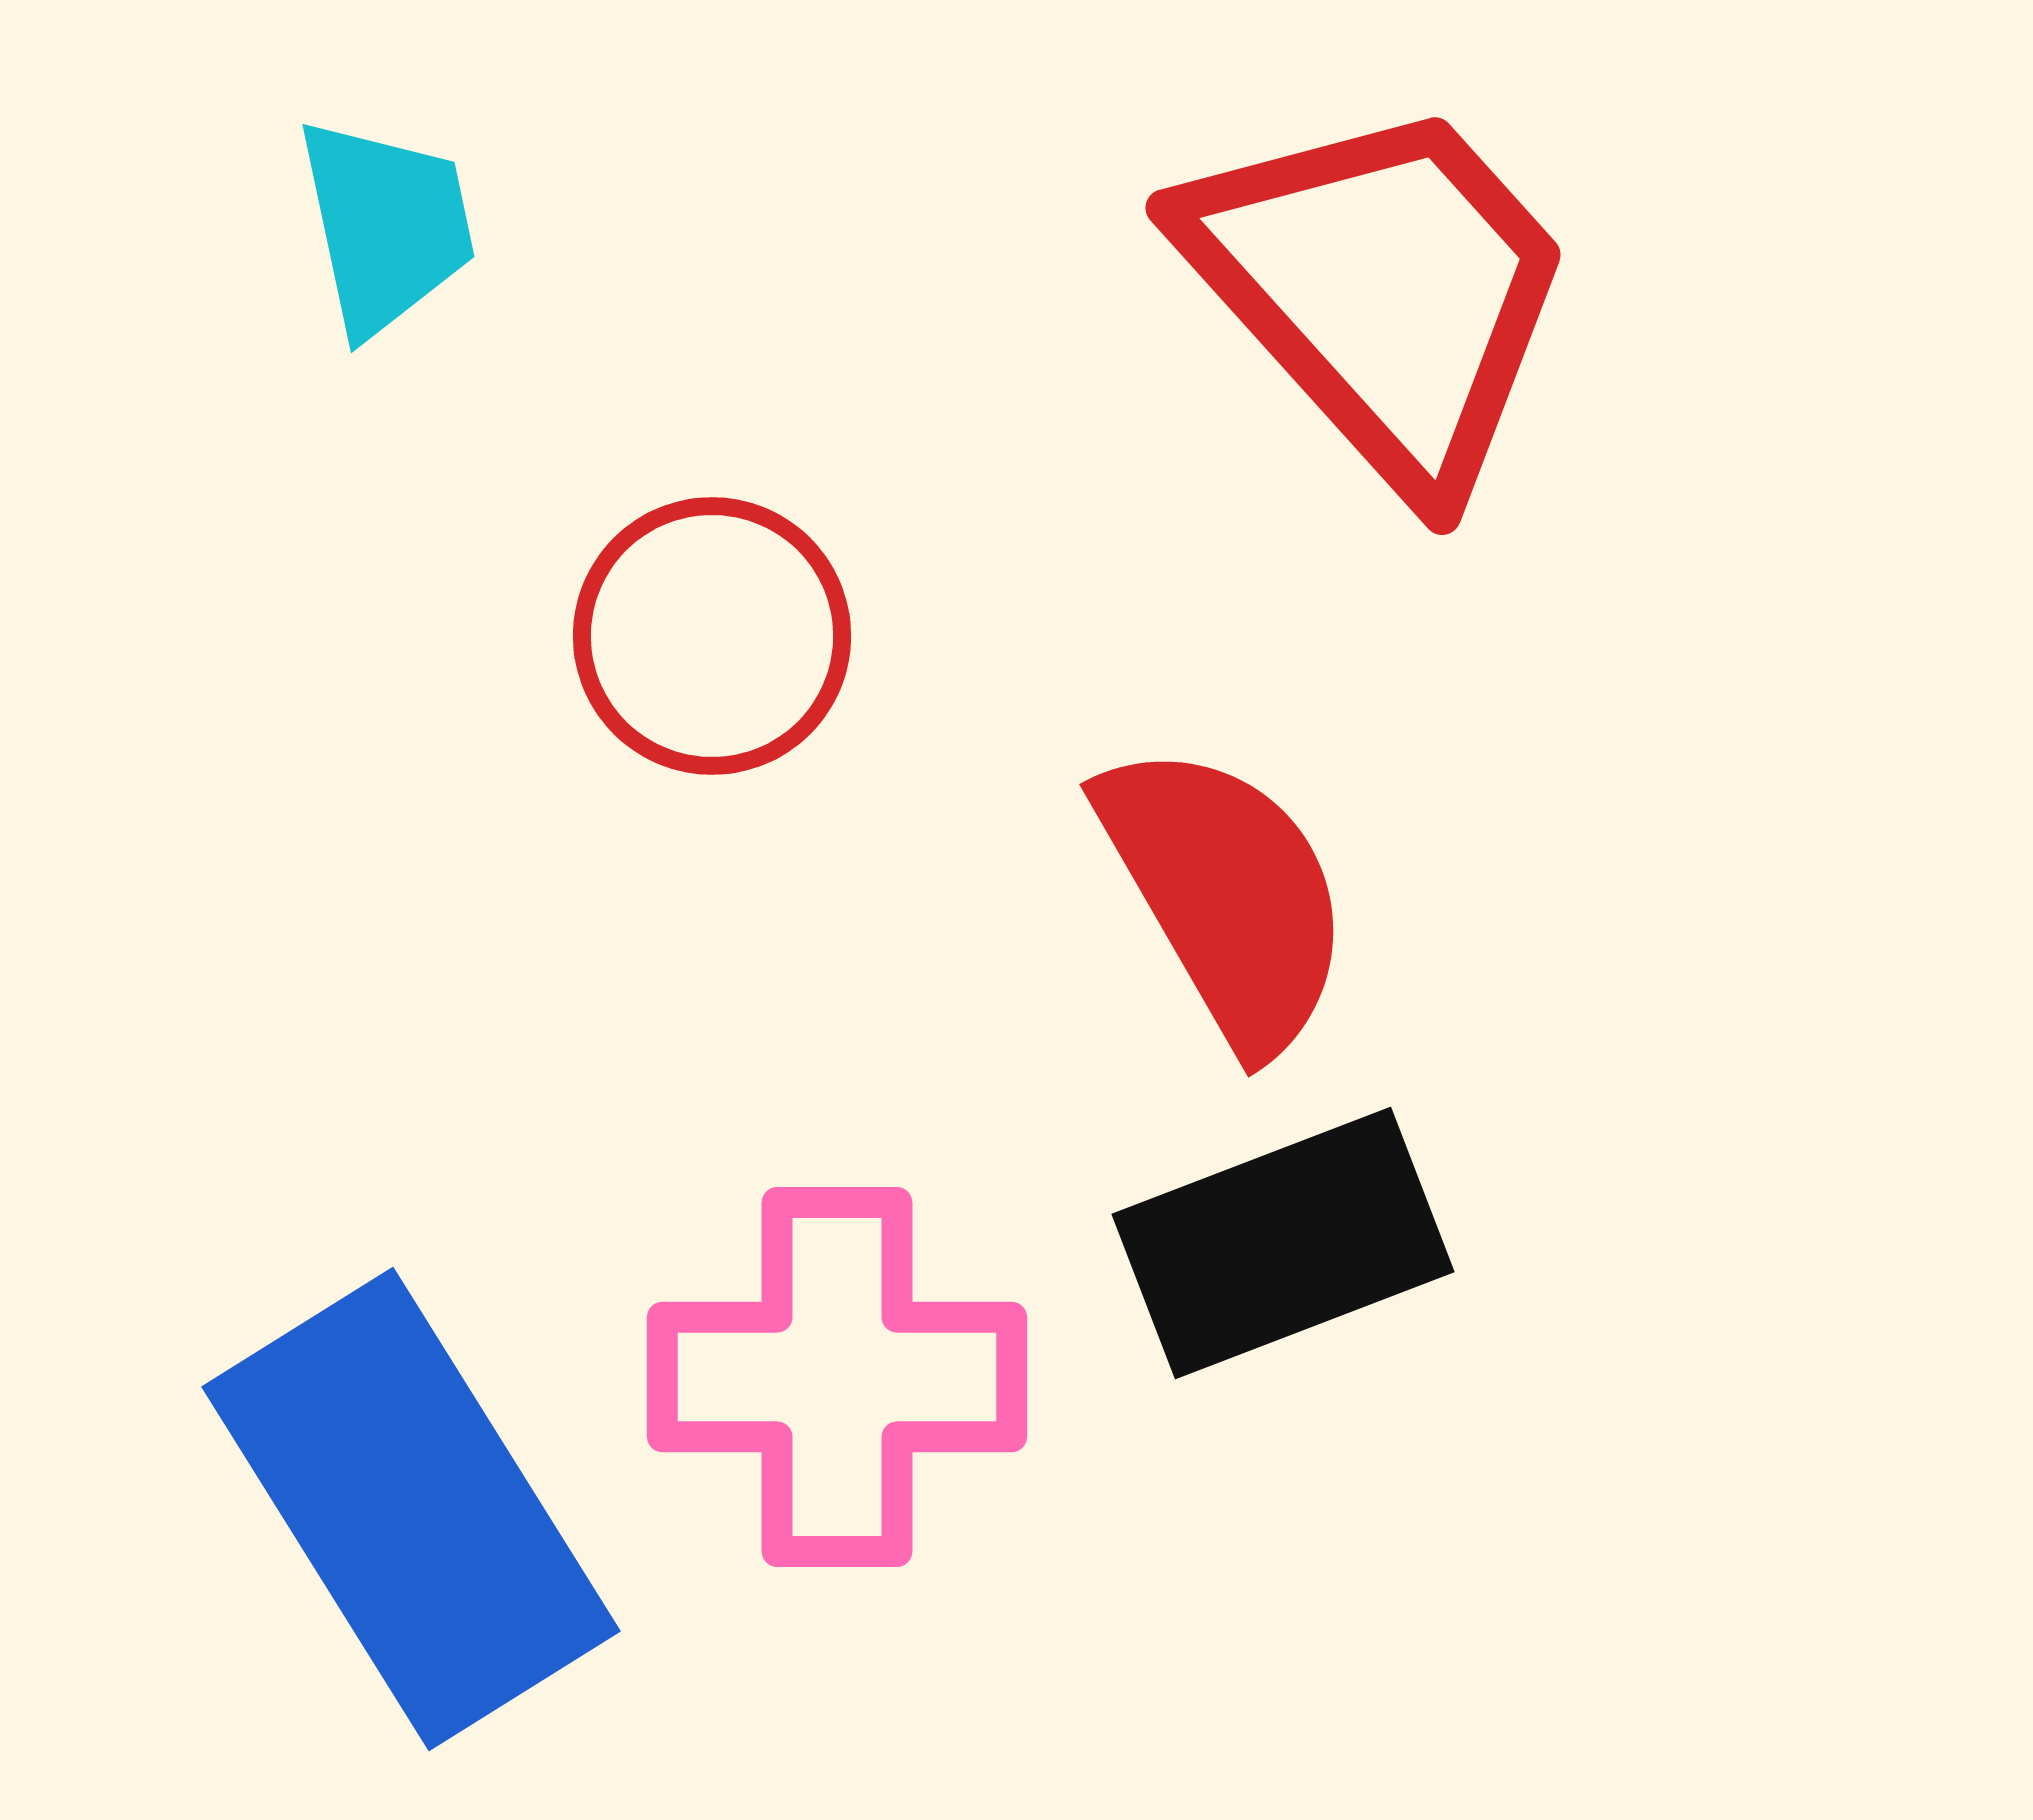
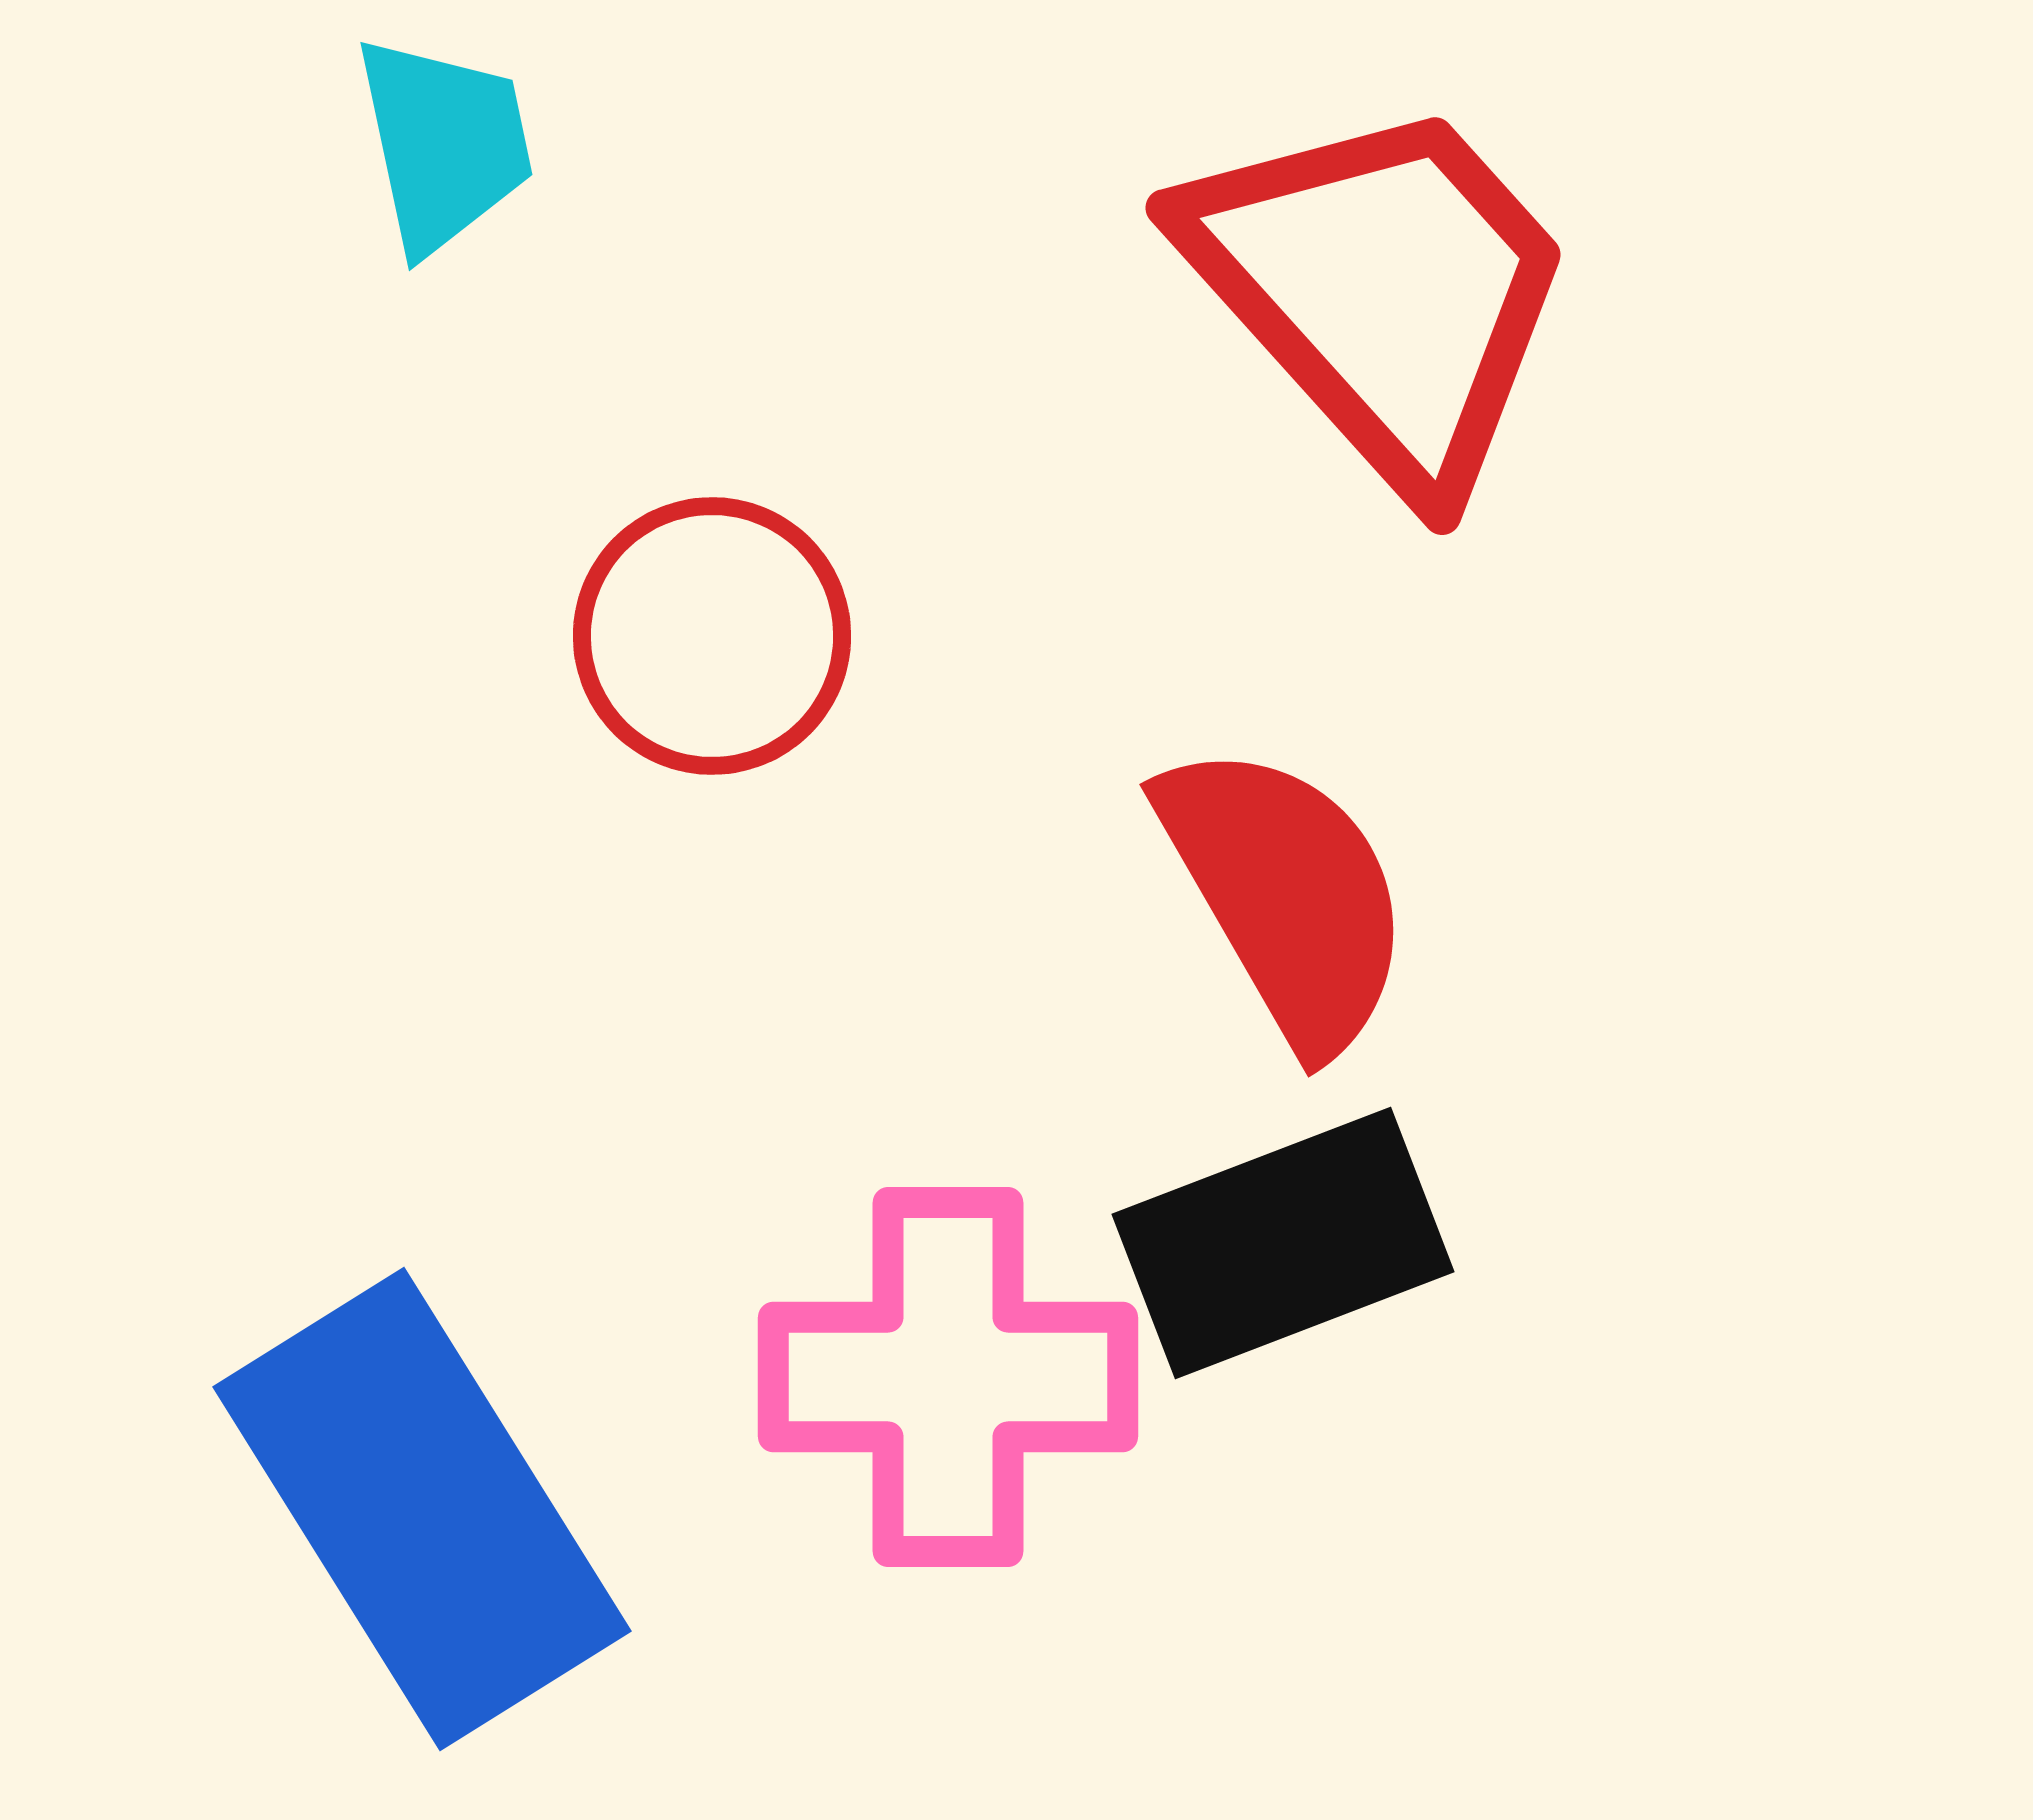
cyan trapezoid: moved 58 px right, 82 px up
red semicircle: moved 60 px right
pink cross: moved 111 px right
blue rectangle: moved 11 px right
